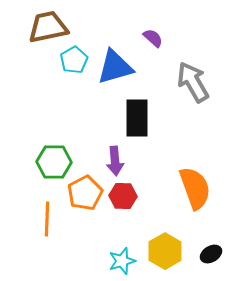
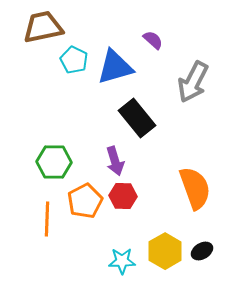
brown trapezoid: moved 5 px left
purple semicircle: moved 2 px down
cyan pentagon: rotated 16 degrees counterclockwise
gray arrow: rotated 123 degrees counterclockwise
black rectangle: rotated 39 degrees counterclockwise
purple arrow: rotated 12 degrees counterclockwise
orange pentagon: moved 8 px down
black ellipse: moved 9 px left, 3 px up
cyan star: rotated 16 degrees clockwise
